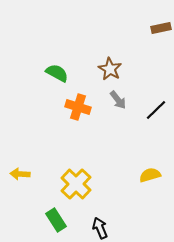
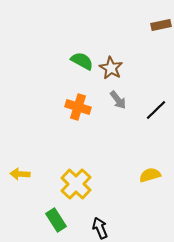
brown rectangle: moved 3 px up
brown star: moved 1 px right, 1 px up
green semicircle: moved 25 px right, 12 px up
